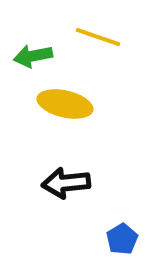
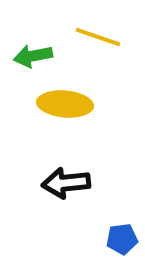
yellow ellipse: rotated 8 degrees counterclockwise
blue pentagon: rotated 24 degrees clockwise
